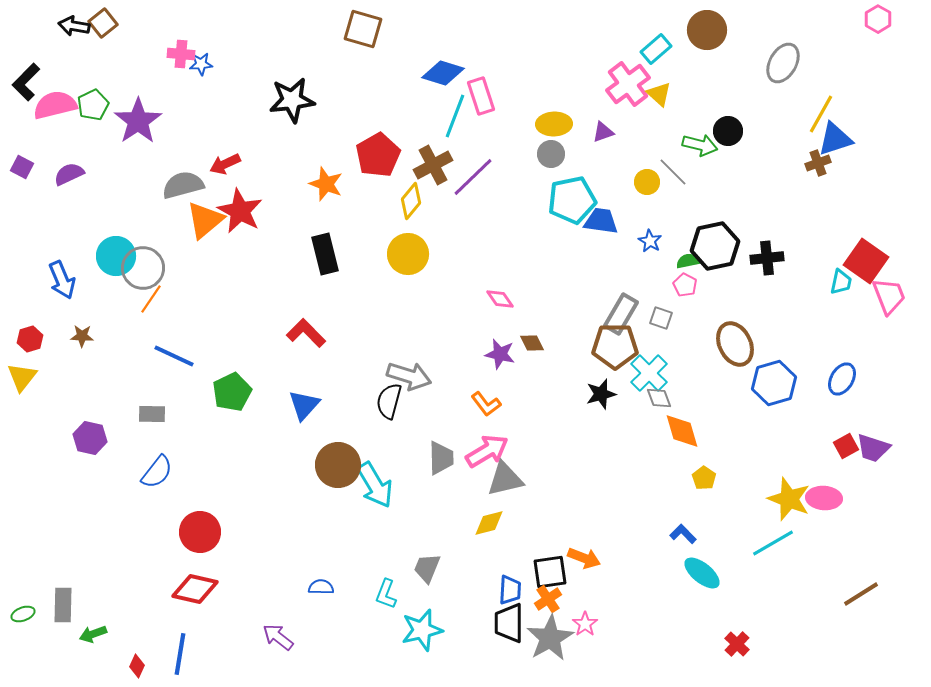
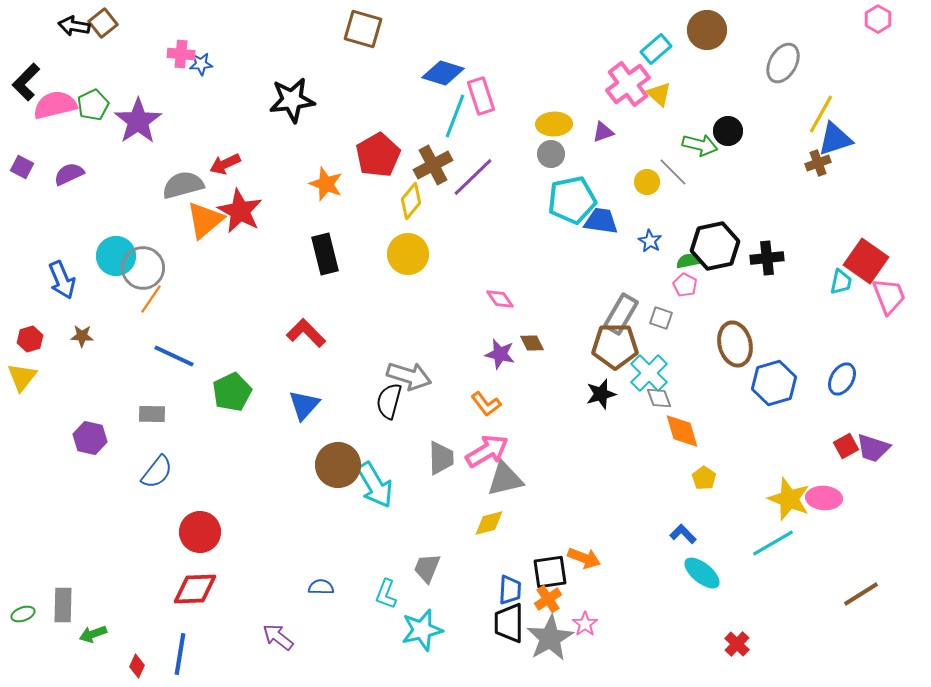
brown ellipse at (735, 344): rotated 12 degrees clockwise
red diamond at (195, 589): rotated 15 degrees counterclockwise
